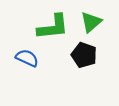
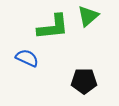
green triangle: moved 3 px left, 6 px up
black pentagon: moved 26 px down; rotated 20 degrees counterclockwise
